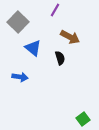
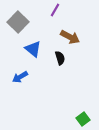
blue triangle: moved 1 px down
blue arrow: rotated 140 degrees clockwise
